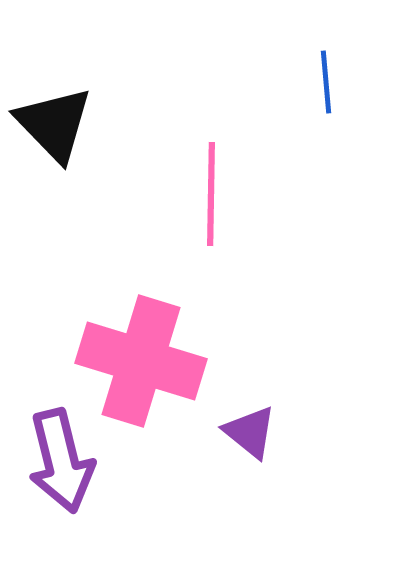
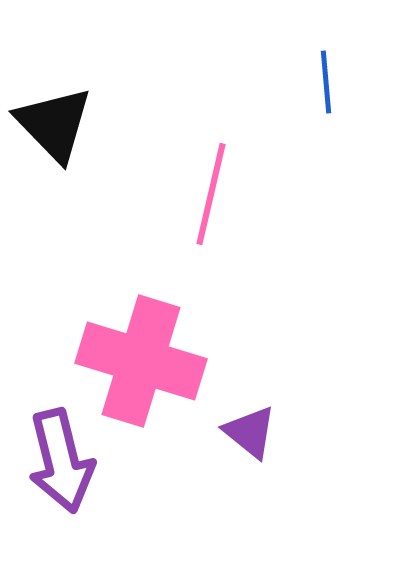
pink line: rotated 12 degrees clockwise
